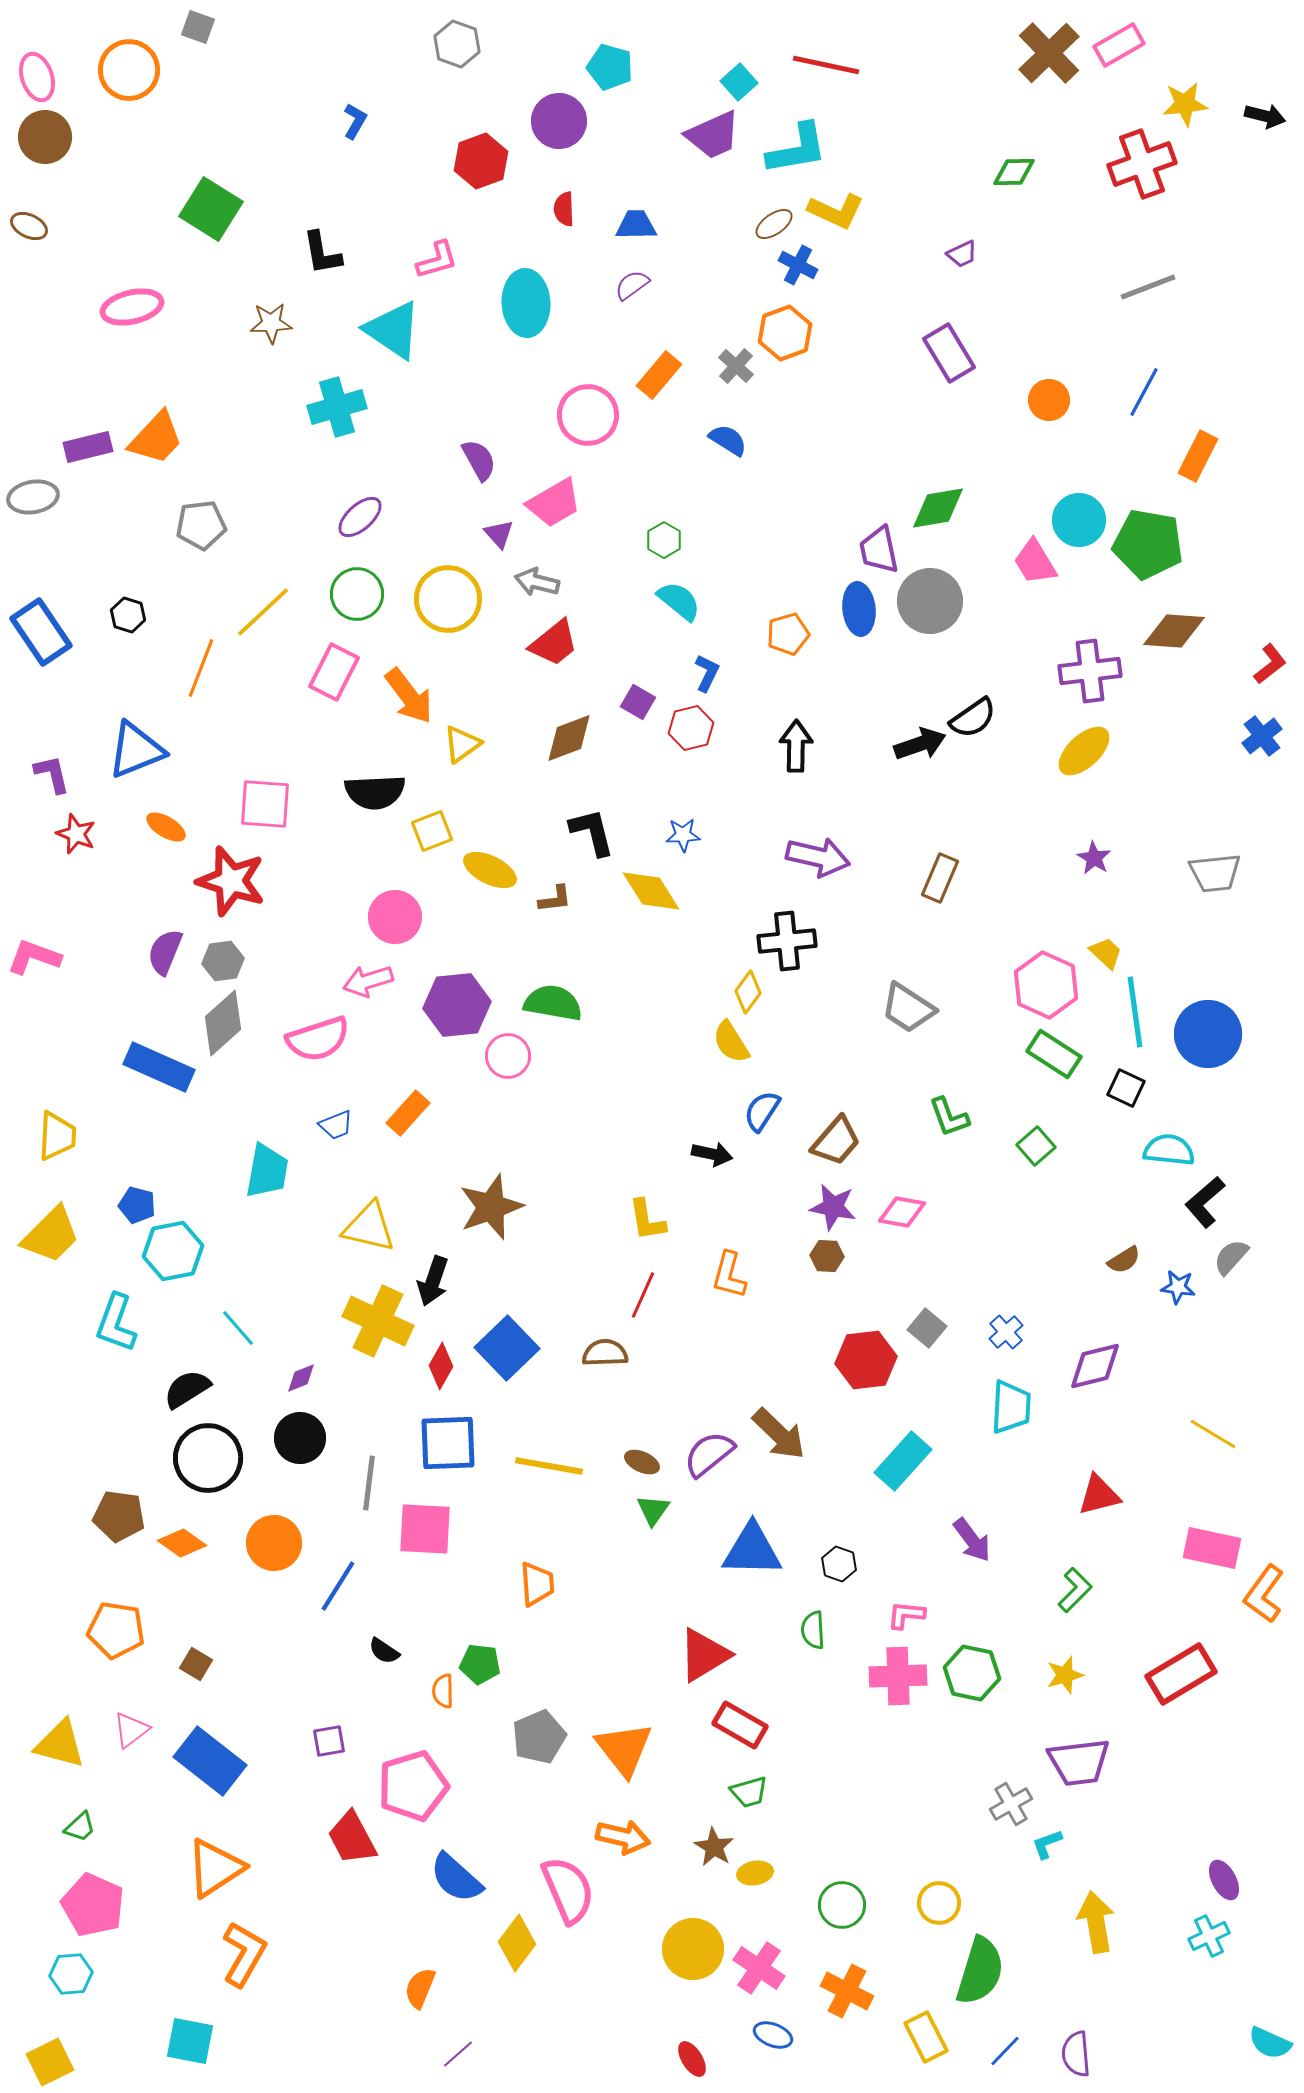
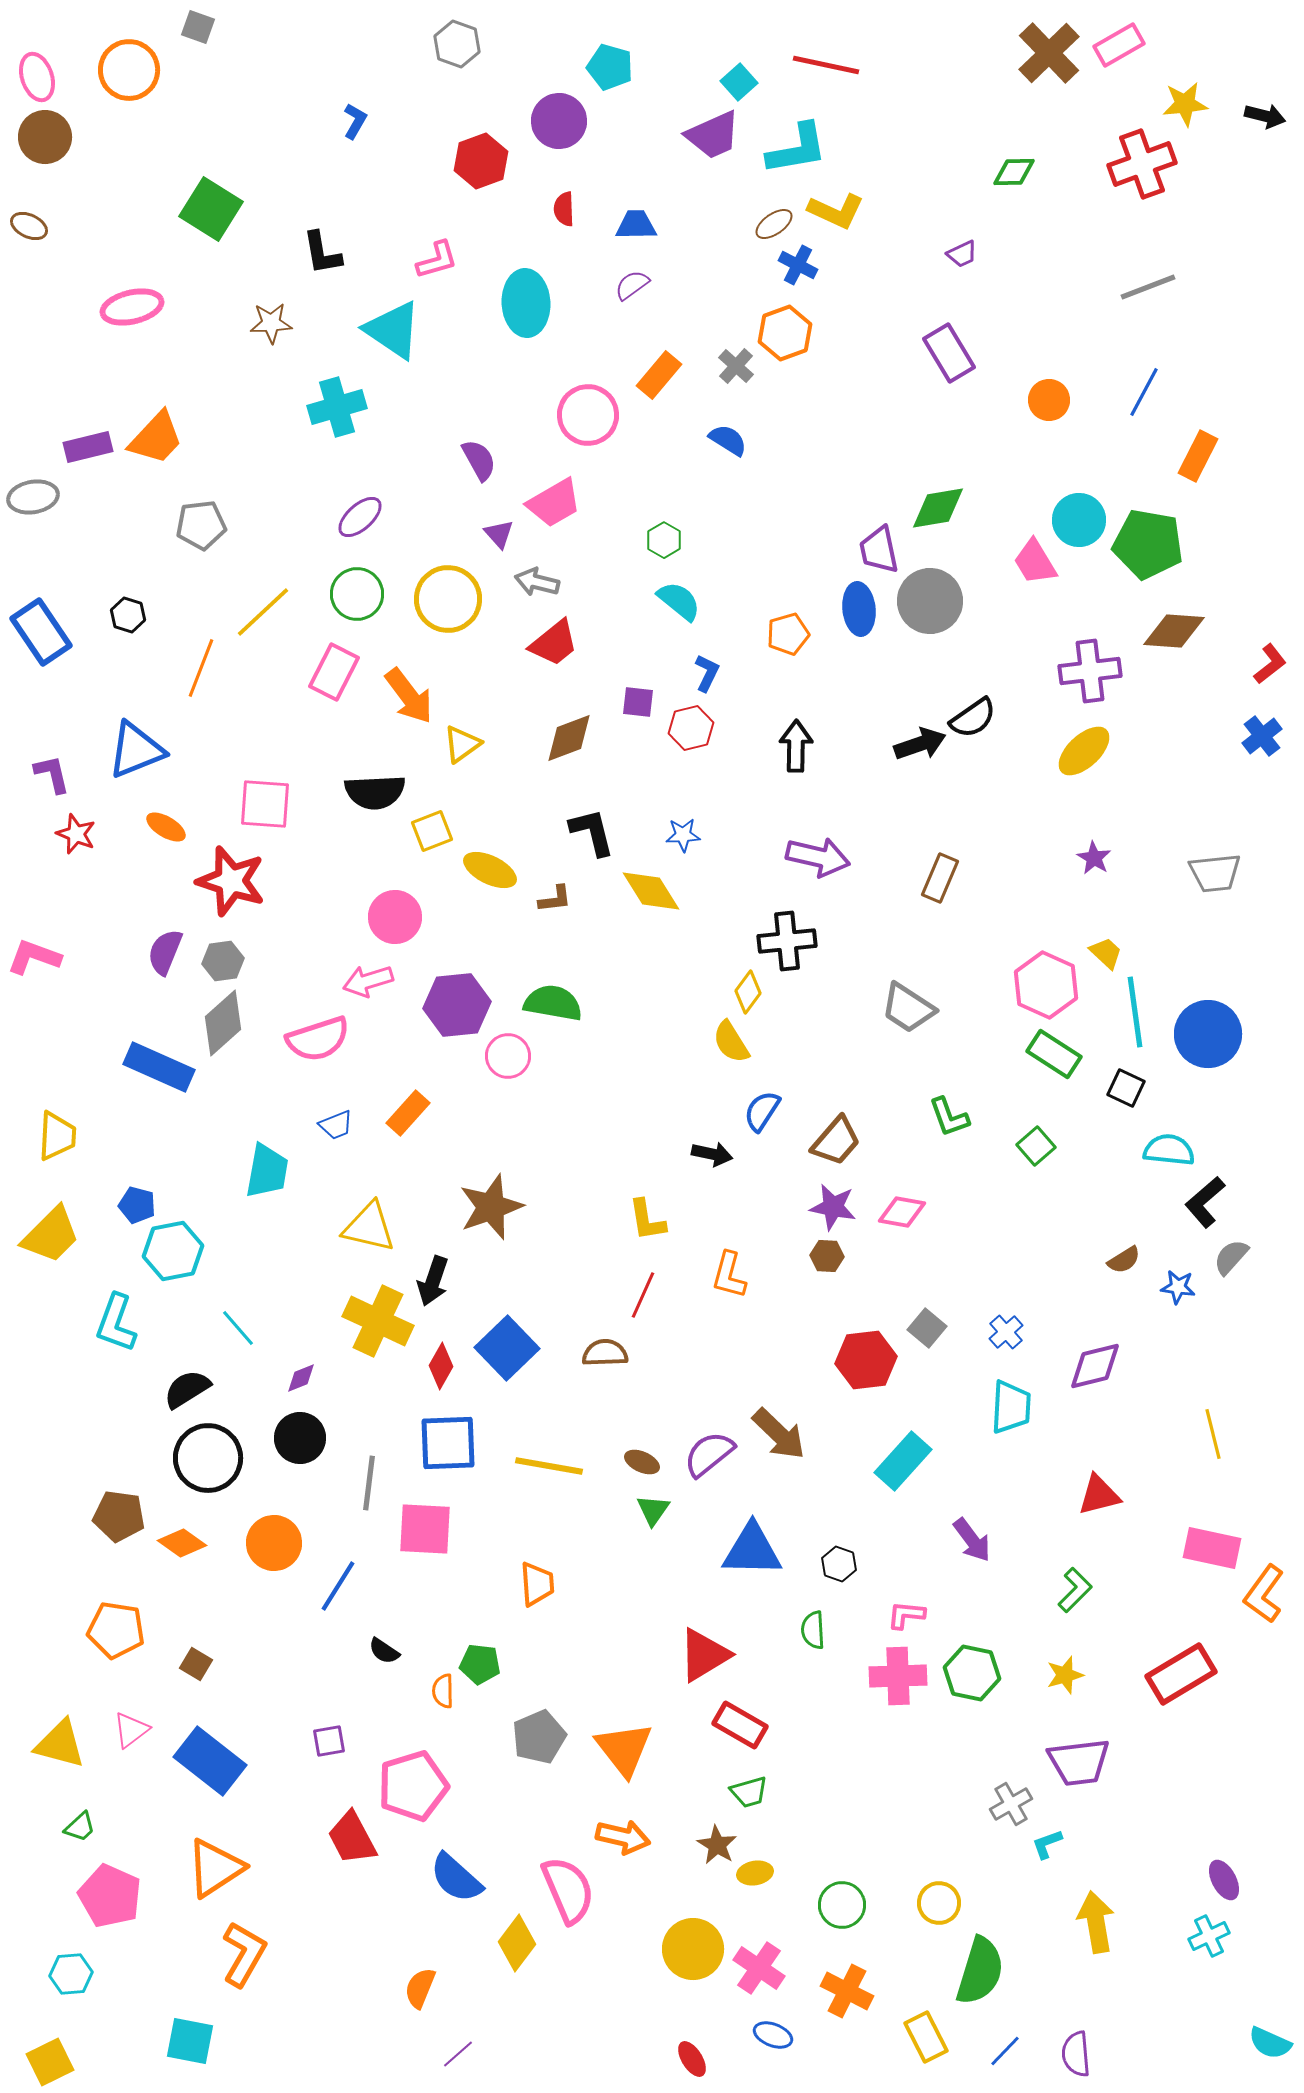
purple square at (638, 702): rotated 24 degrees counterclockwise
yellow line at (1213, 1434): rotated 45 degrees clockwise
brown star at (714, 1847): moved 3 px right, 2 px up
pink pentagon at (93, 1905): moved 17 px right, 9 px up
